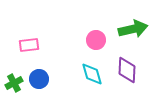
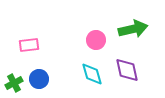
purple diamond: rotated 16 degrees counterclockwise
